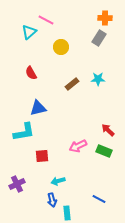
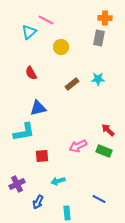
gray rectangle: rotated 21 degrees counterclockwise
blue arrow: moved 14 px left, 2 px down; rotated 40 degrees clockwise
